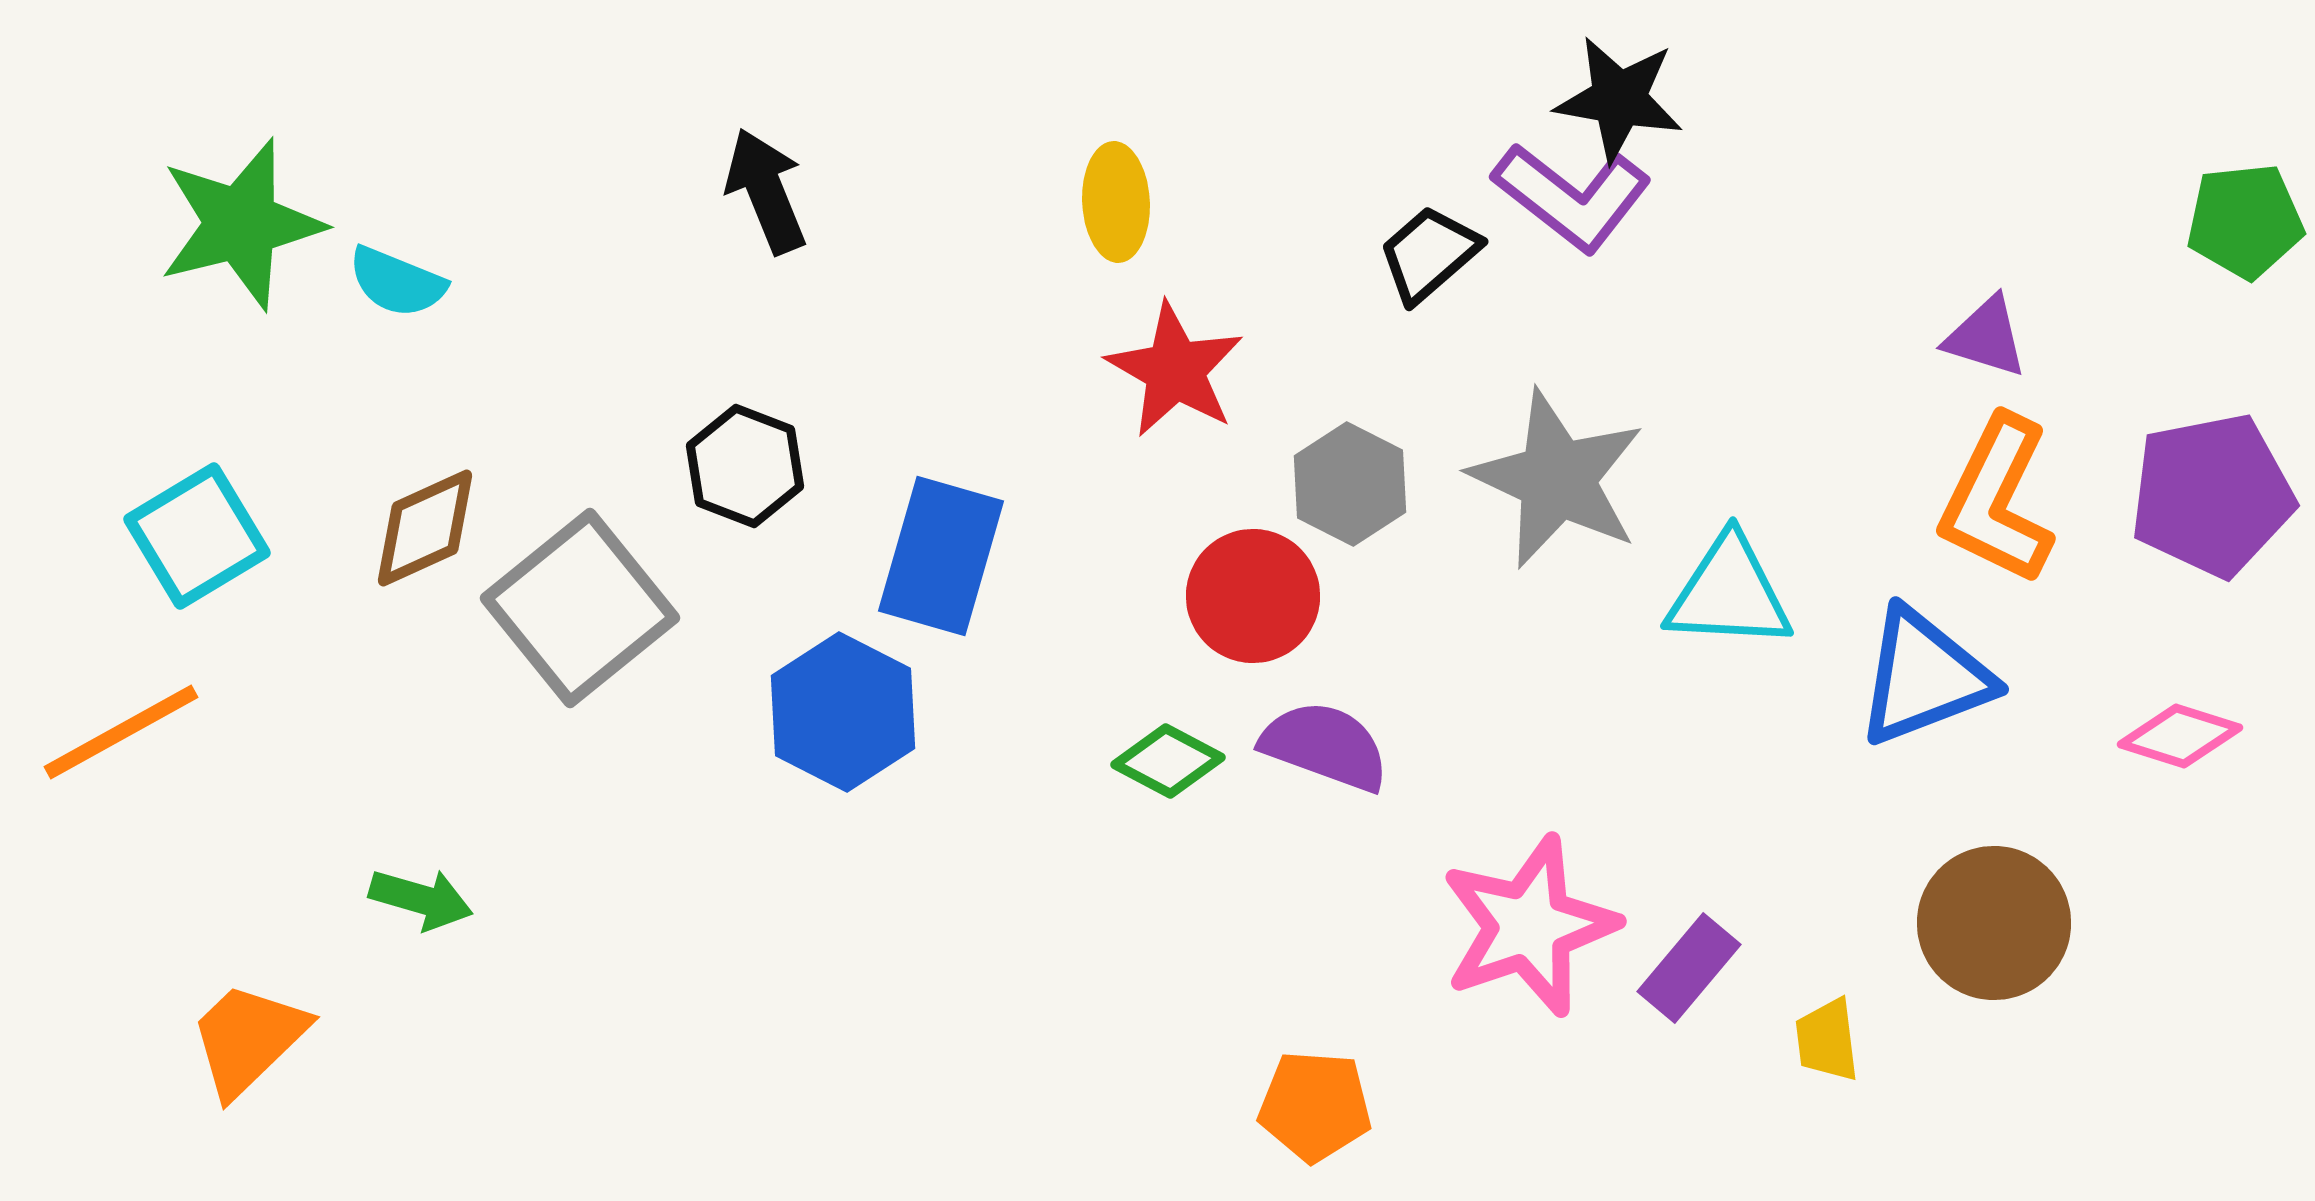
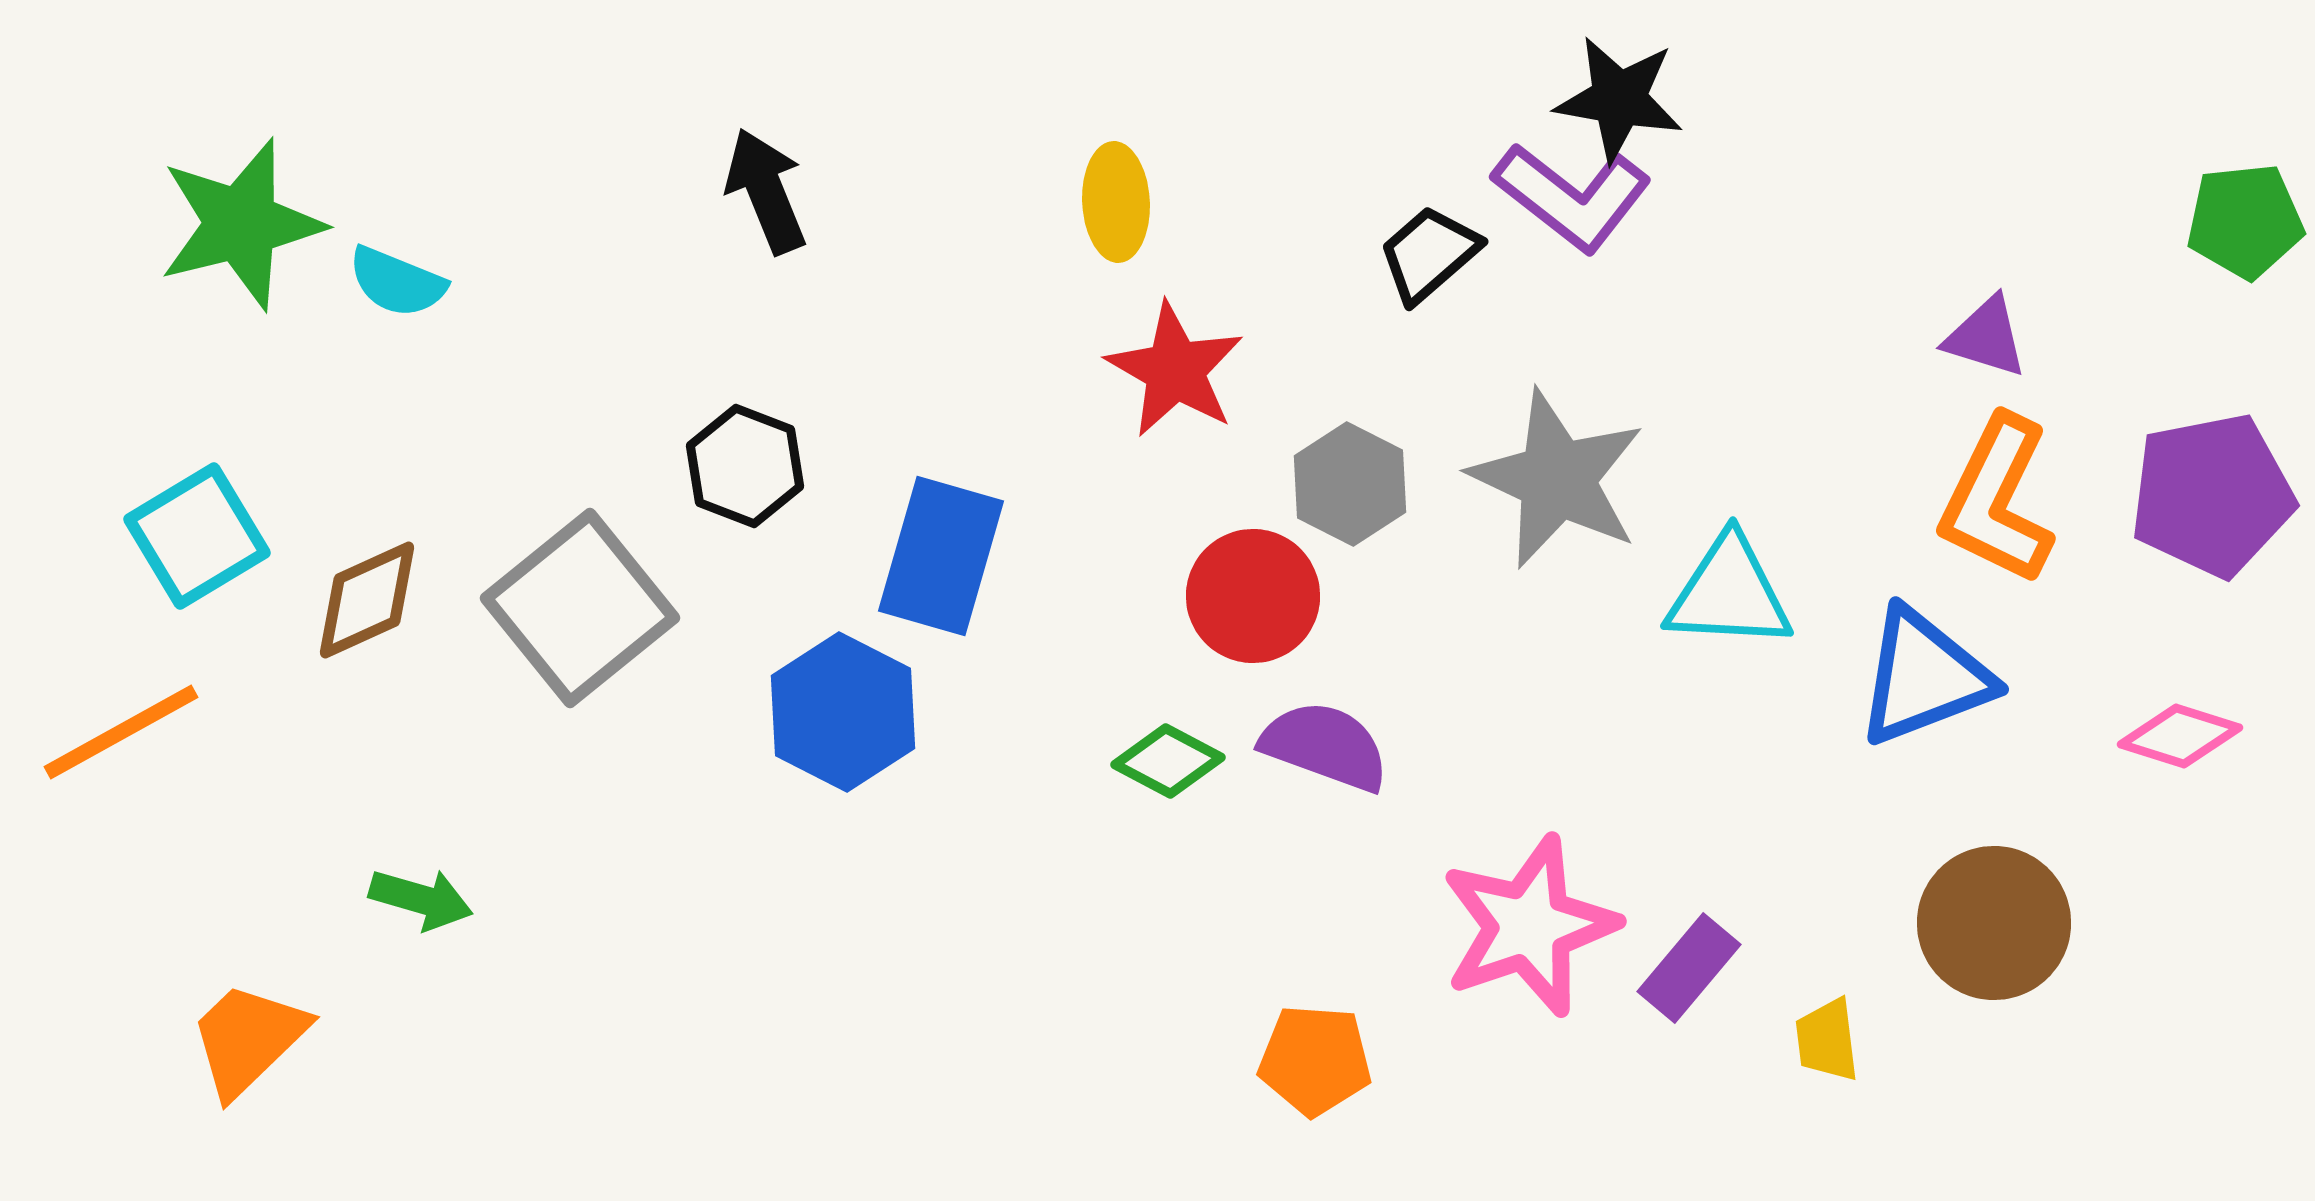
brown diamond: moved 58 px left, 72 px down
orange pentagon: moved 46 px up
